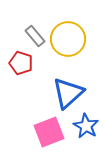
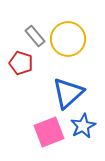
blue star: moved 3 px left; rotated 15 degrees clockwise
